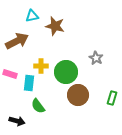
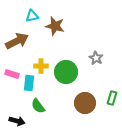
pink rectangle: moved 2 px right
brown circle: moved 7 px right, 8 px down
